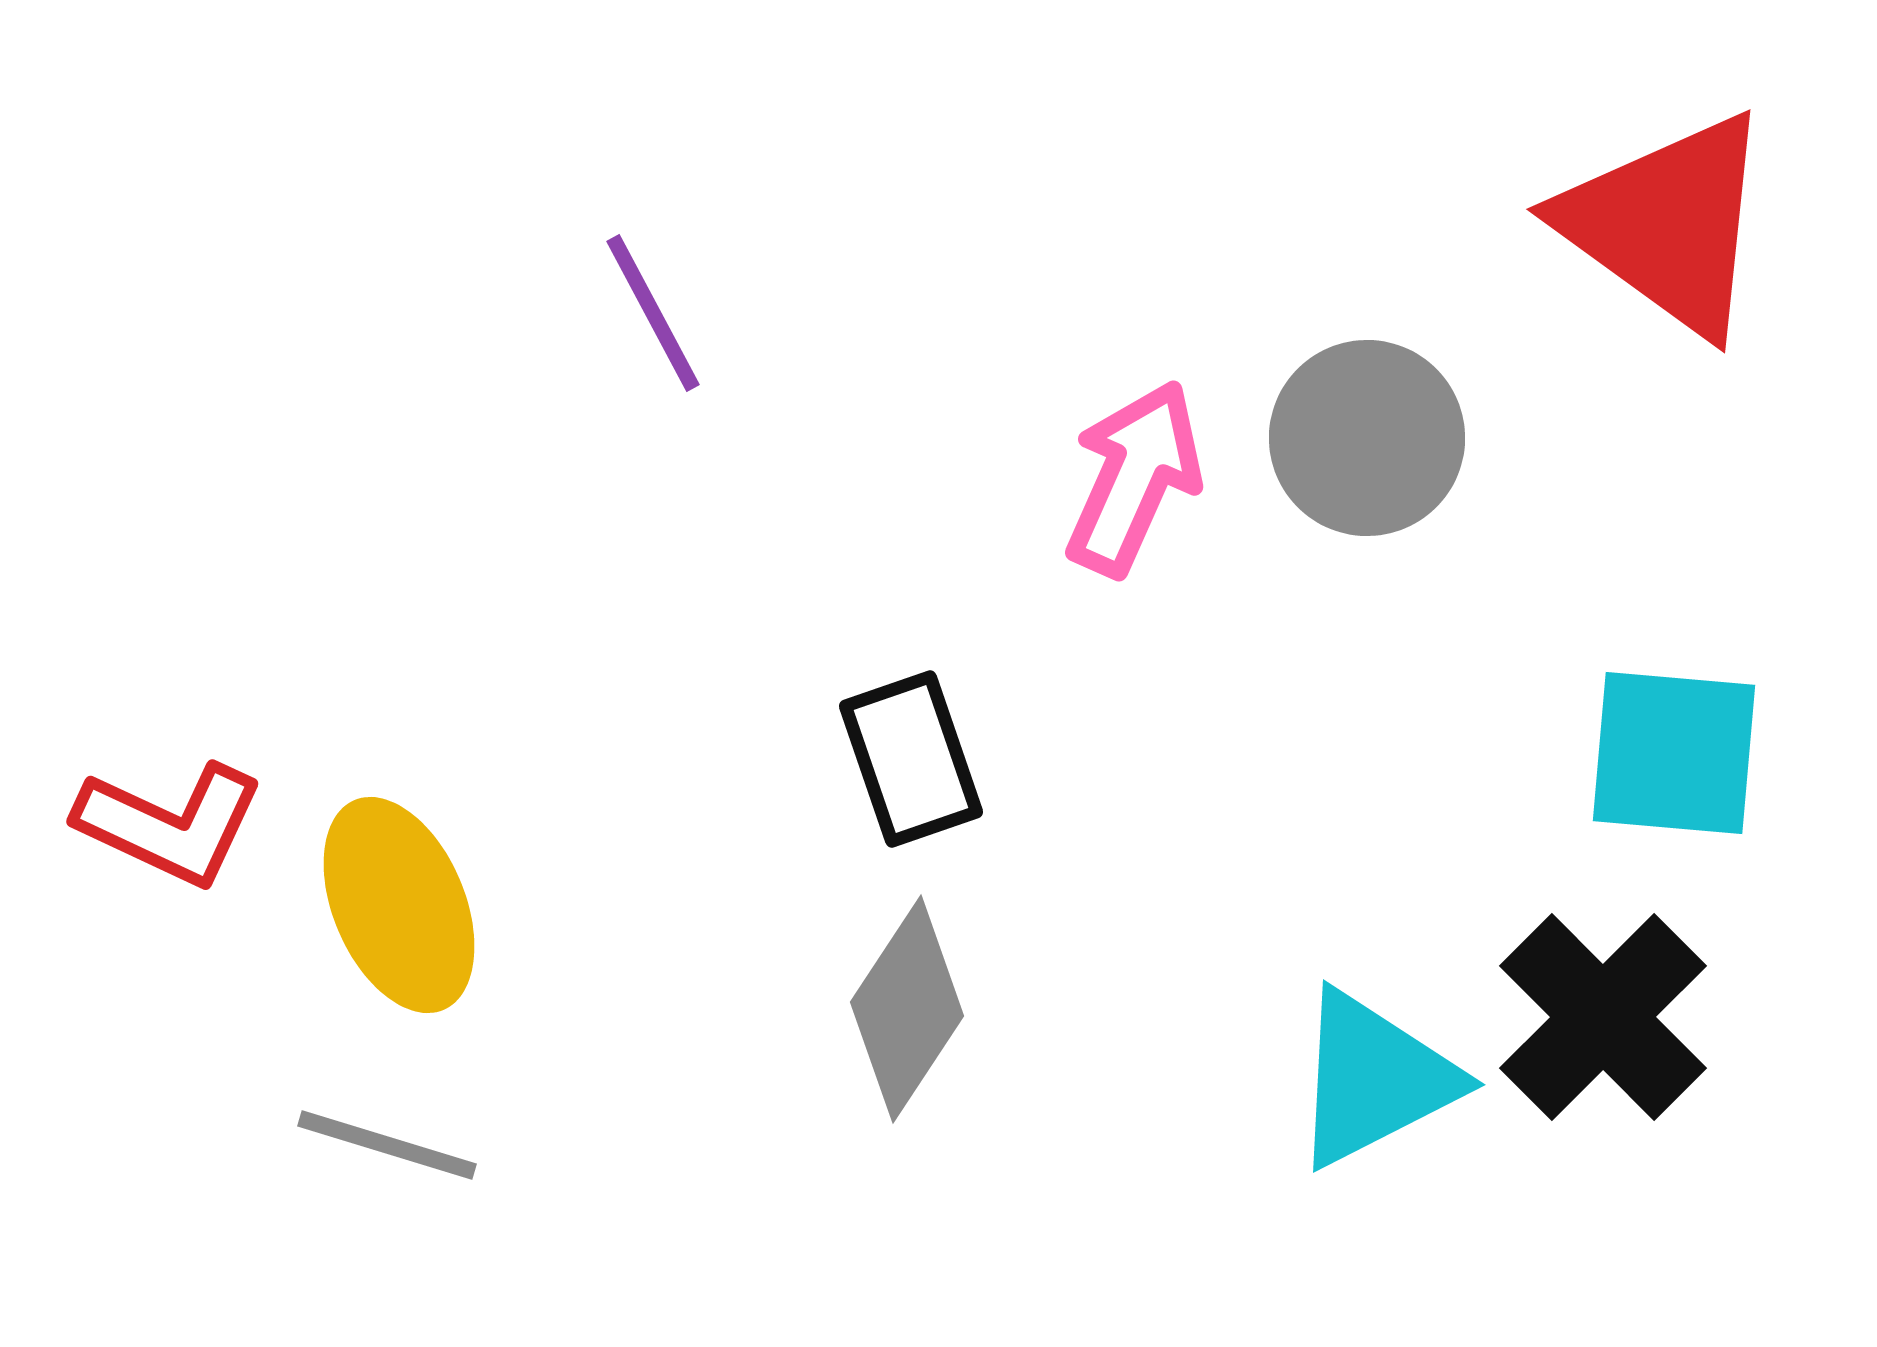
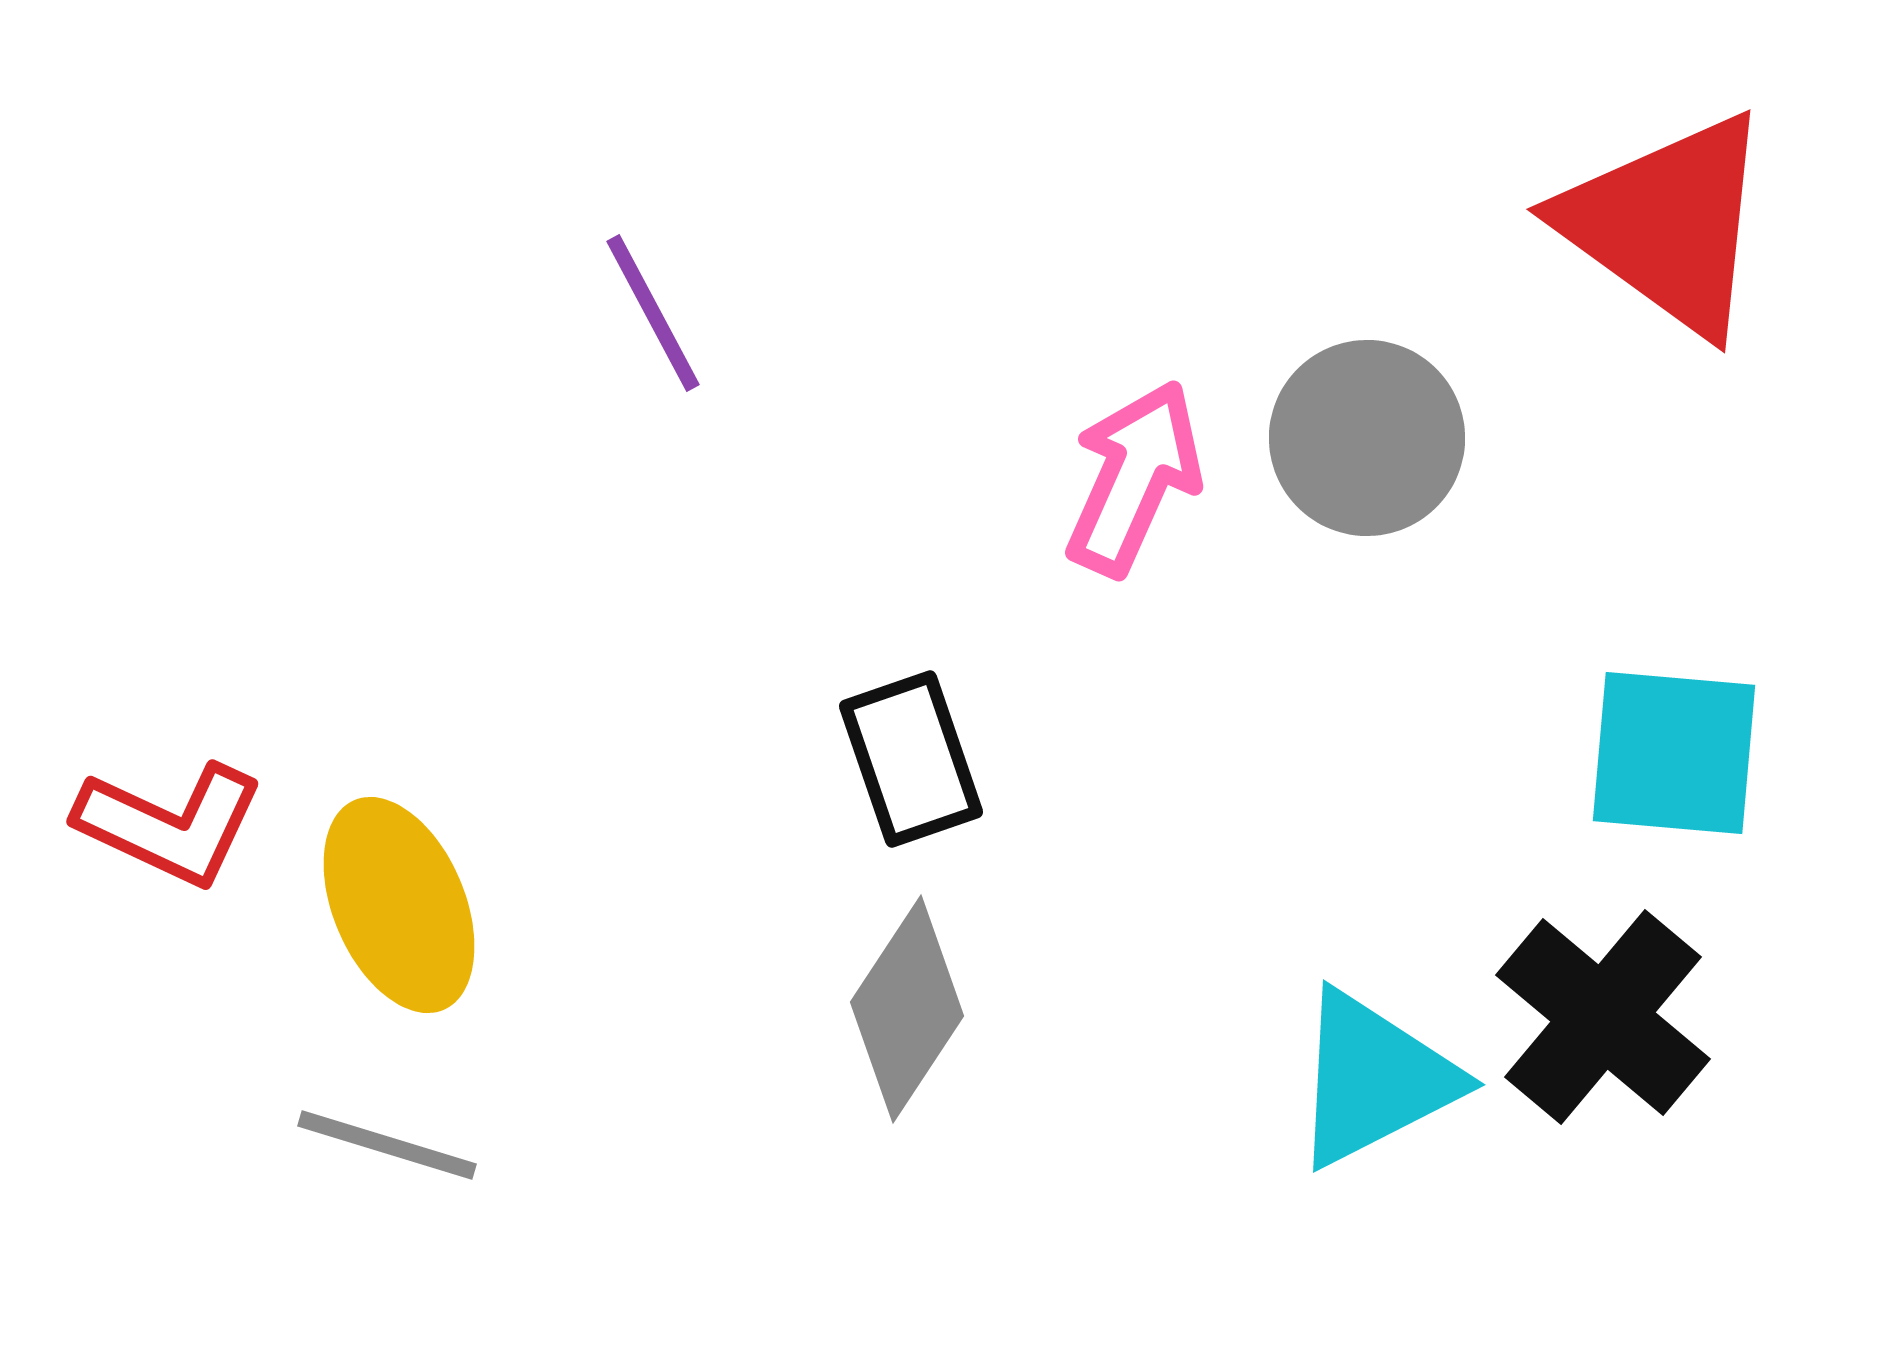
black cross: rotated 5 degrees counterclockwise
